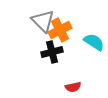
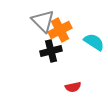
black cross: moved 1 px left, 1 px up
